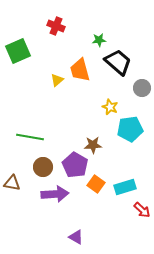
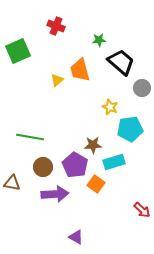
black trapezoid: moved 3 px right
cyan rectangle: moved 11 px left, 25 px up
